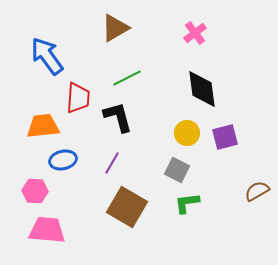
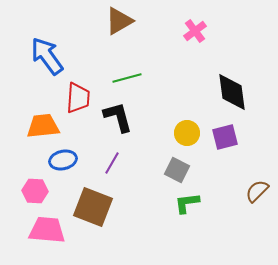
brown triangle: moved 4 px right, 7 px up
pink cross: moved 2 px up
green line: rotated 12 degrees clockwise
black diamond: moved 30 px right, 3 px down
brown semicircle: rotated 15 degrees counterclockwise
brown square: moved 34 px left; rotated 9 degrees counterclockwise
